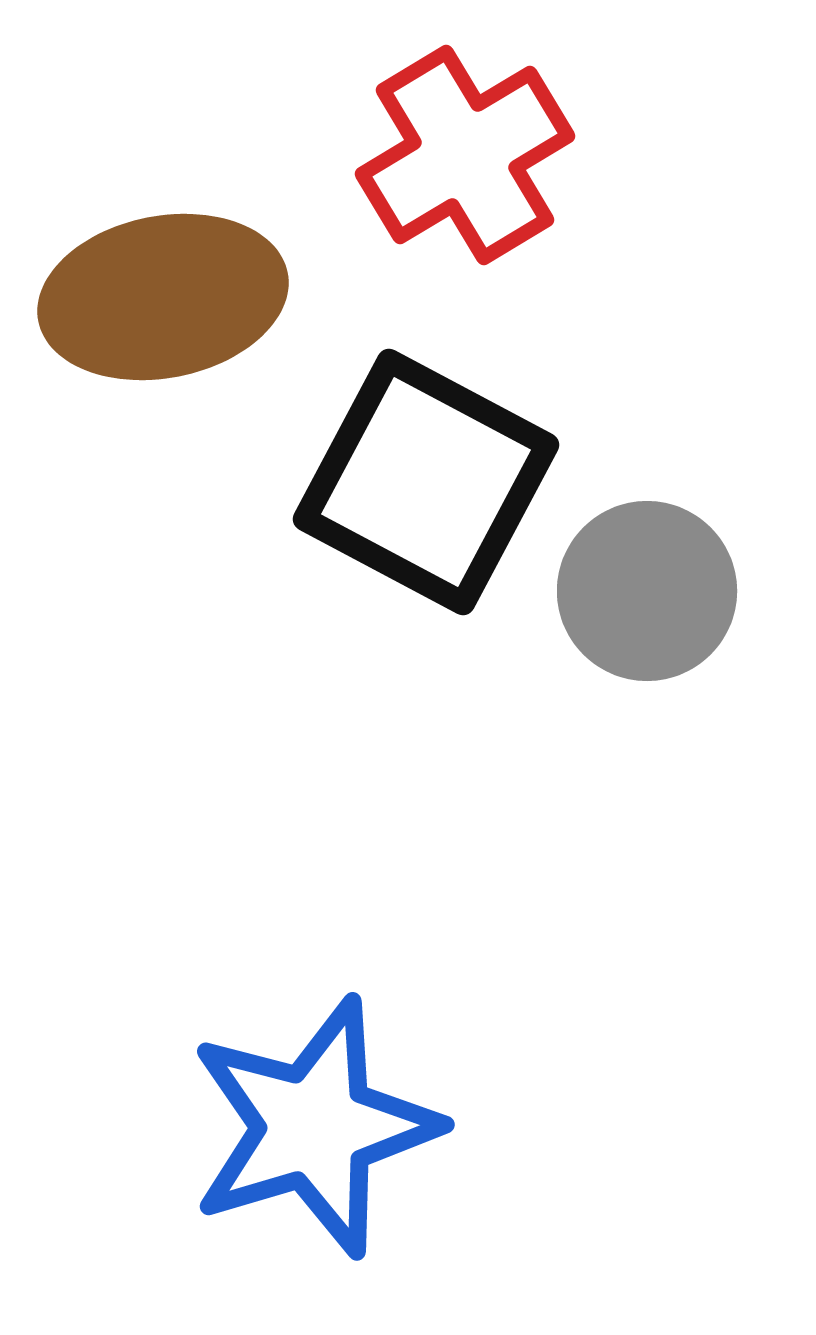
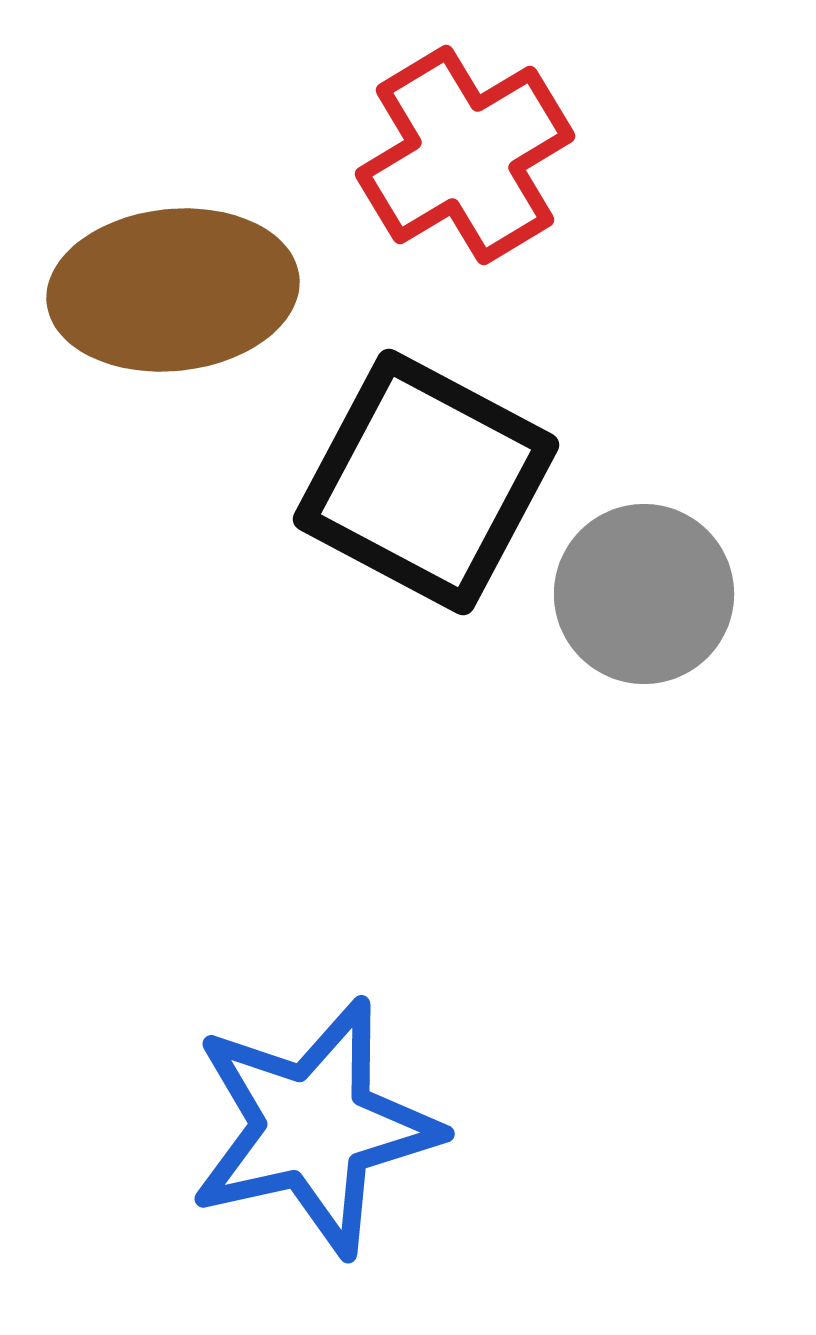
brown ellipse: moved 10 px right, 7 px up; rotated 5 degrees clockwise
gray circle: moved 3 px left, 3 px down
blue star: rotated 4 degrees clockwise
